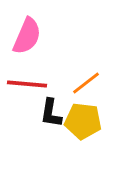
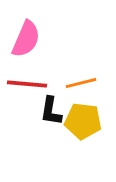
pink semicircle: moved 1 px left, 3 px down
orange line: moved 5 px left; rotated 24 degrees clockwise
black L-shape: moved 2 px up
